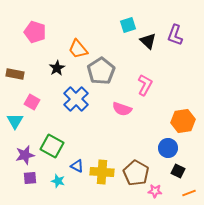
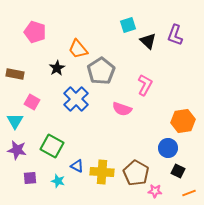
purple star: moved 8 px left, 5 px up; rotated 24 degrees clockwise
